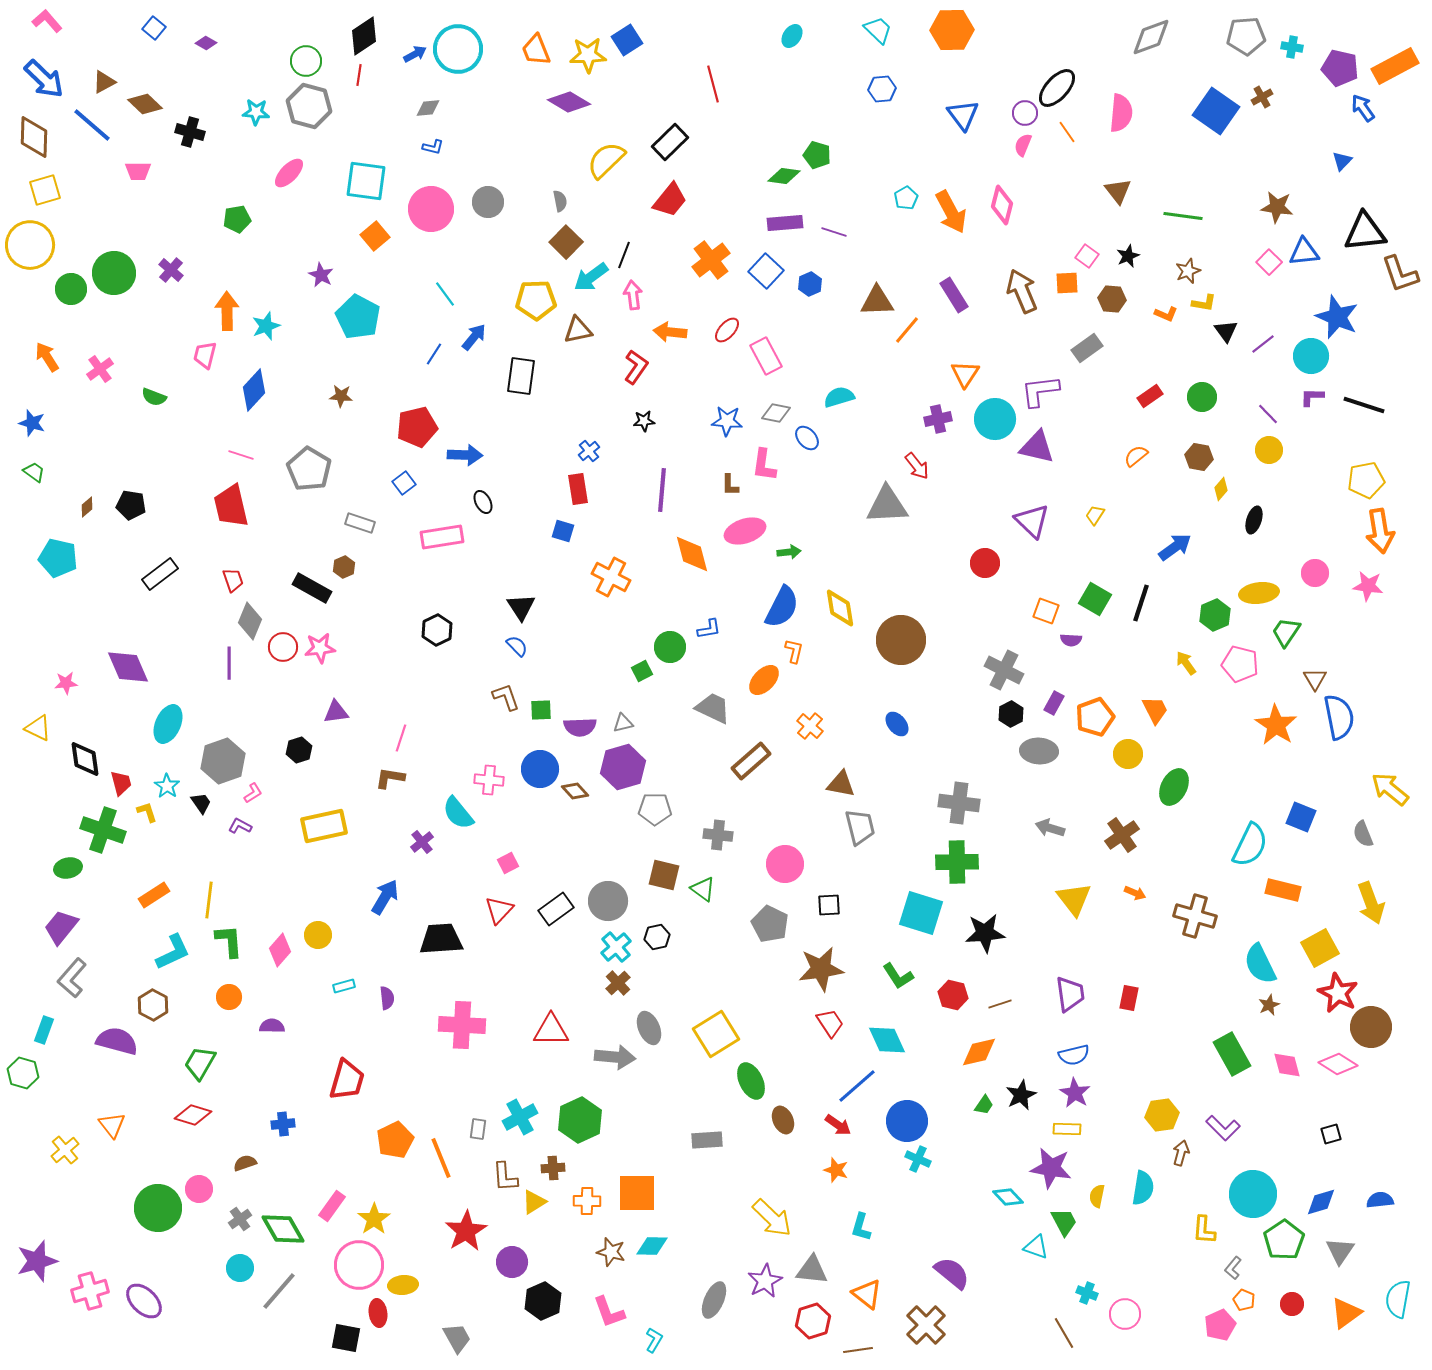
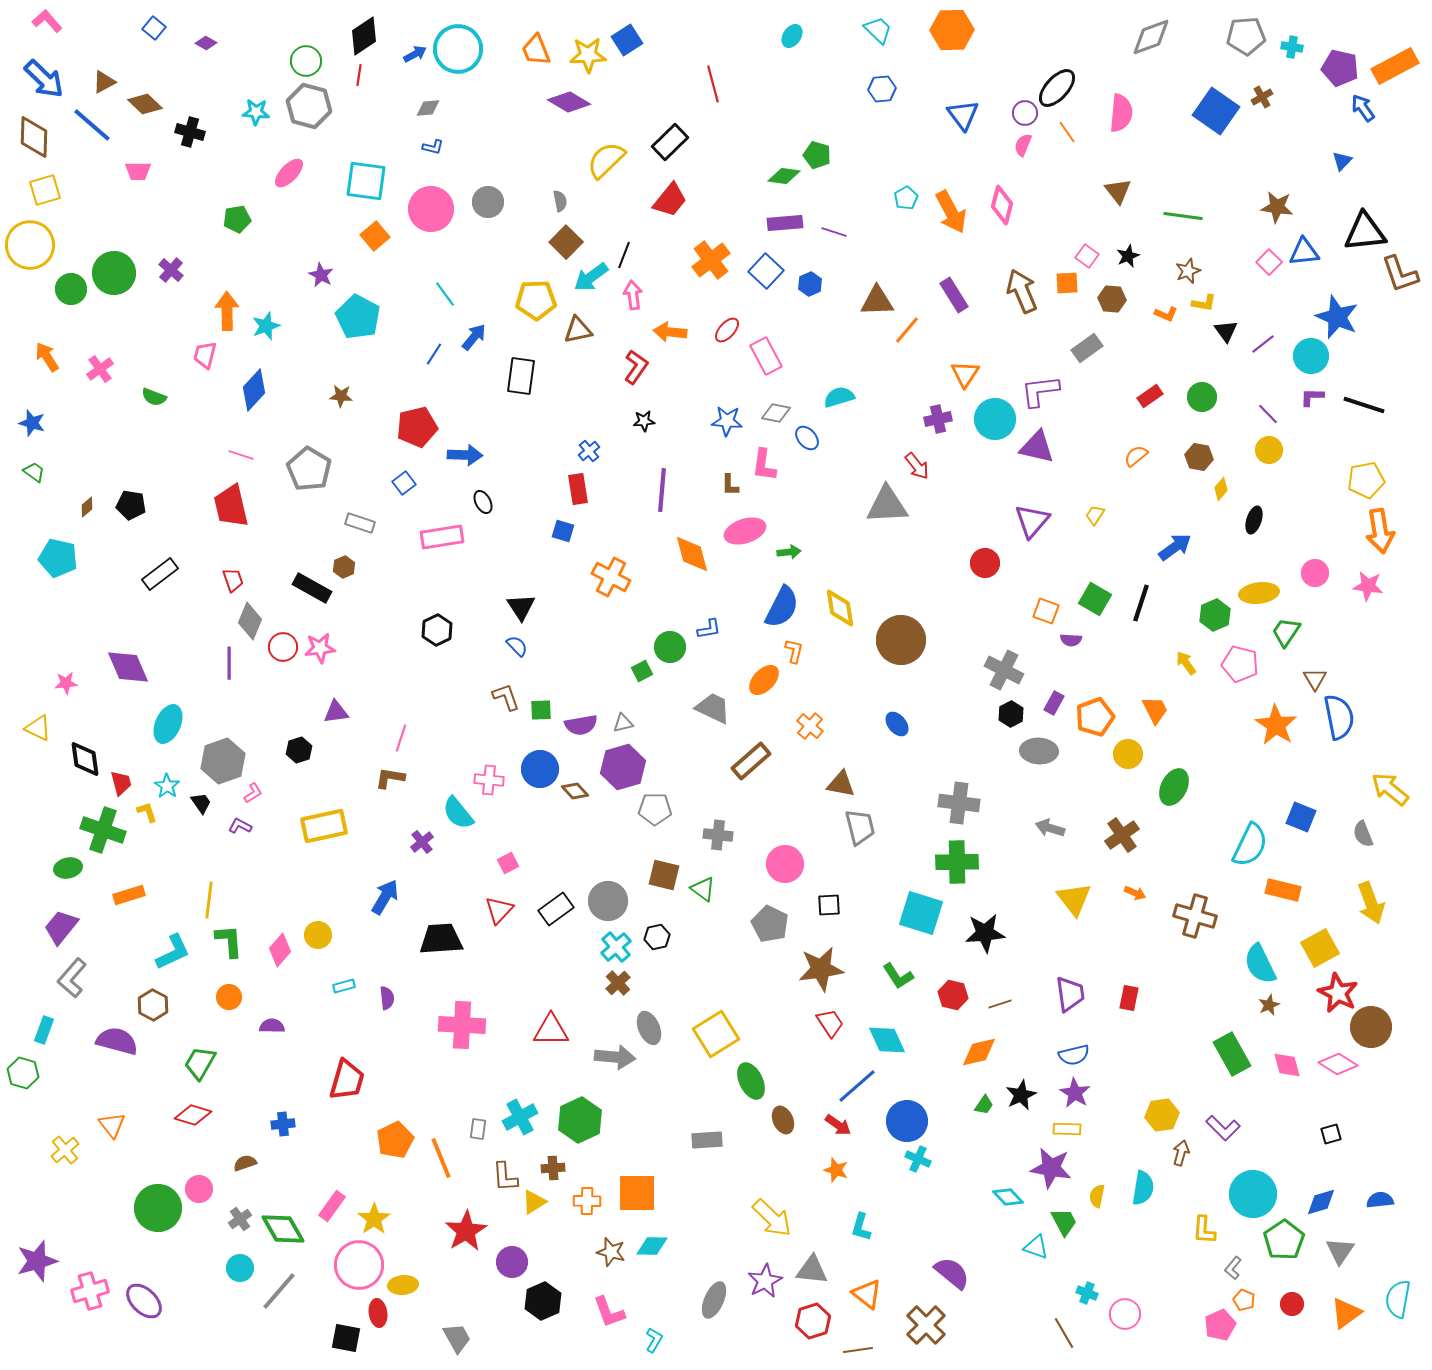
purple triangle at (1032, 521): rotated 27 degrees clockwise
purple semicircle at (580, 727): moved 1 px right, 2 px up; rotated 8 degrees counterclockwise
orange rectangle at (154, 895): moved 25 px left; rotated 16 degrees clockwise
